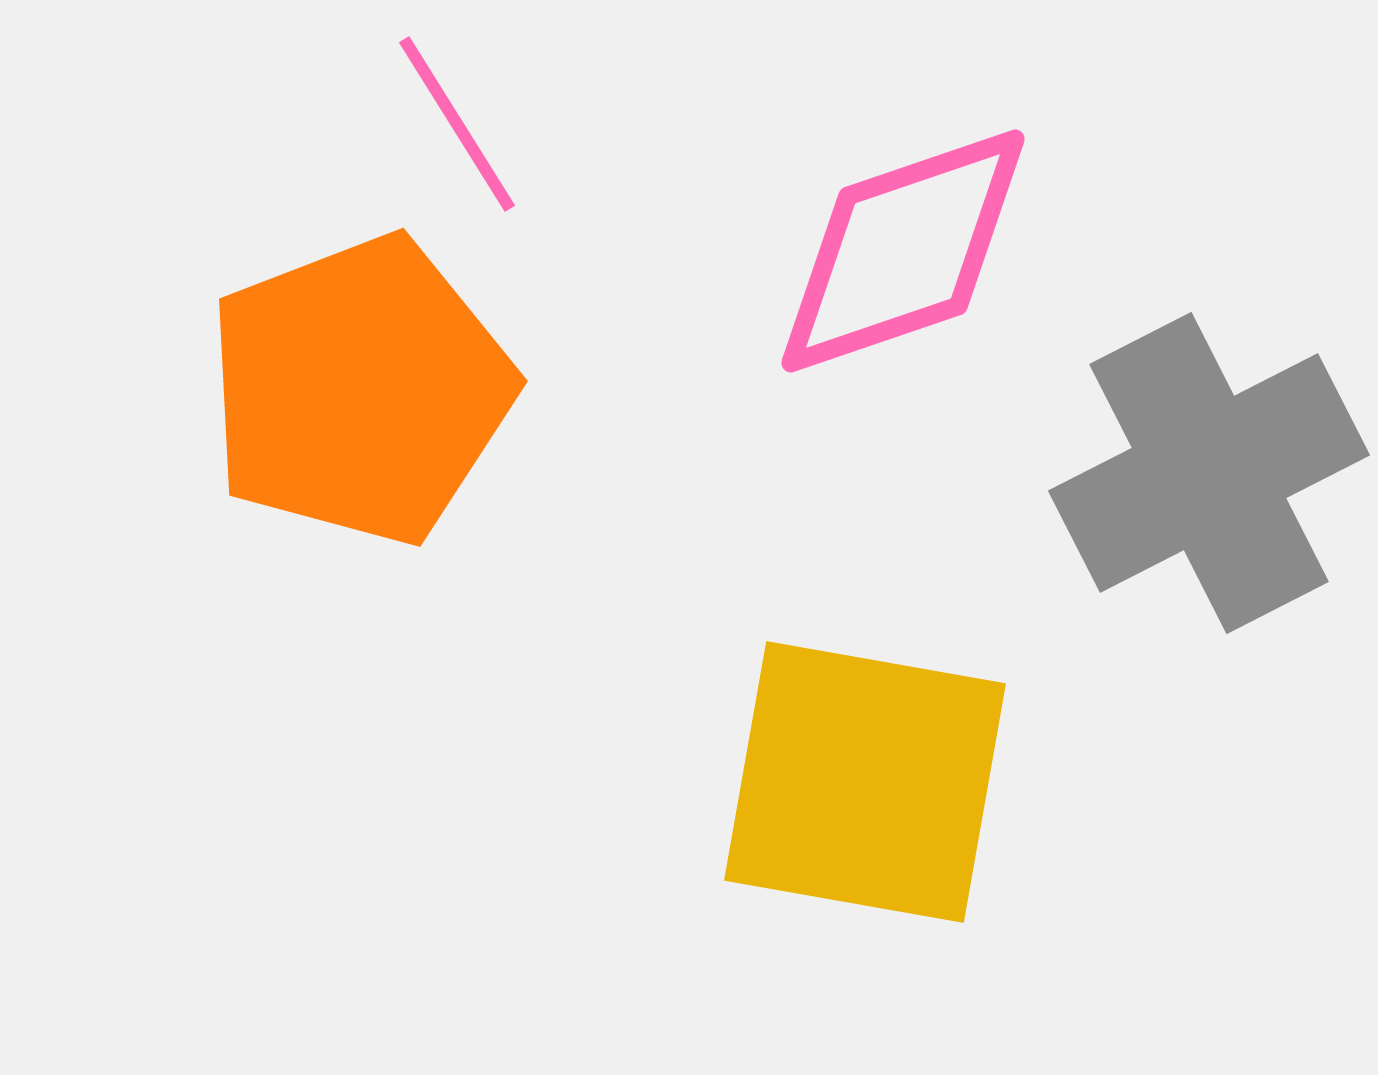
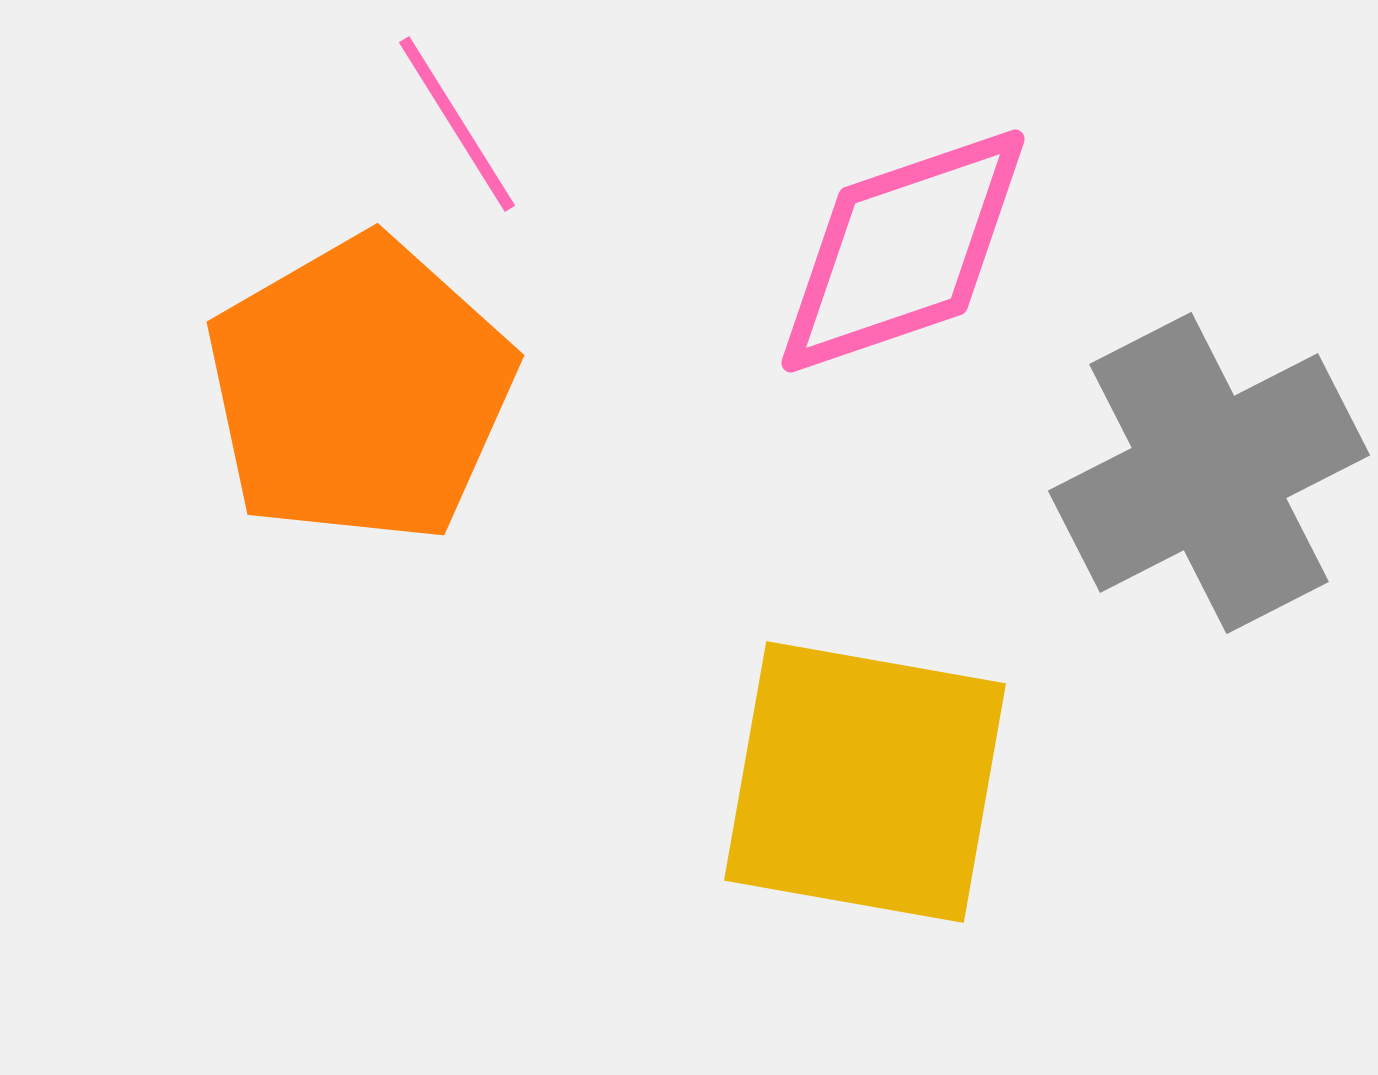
orange pentagon: rotated 9 degrees counterclockwise
